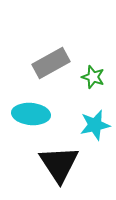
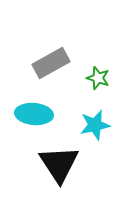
green star: moved 5 px right, 1 px down
cyan ellipse: moved 3 px right
